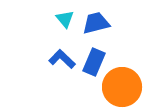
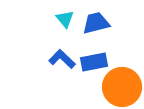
blue rectangle: rotated 56 degrees clockwise
